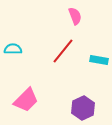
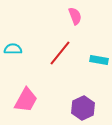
red line: moved 3 px left, 2 px down
pink trapezoid: rotated 16 degrees counterclockwise
